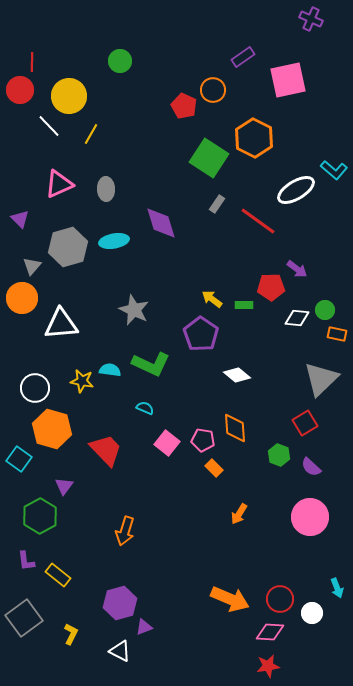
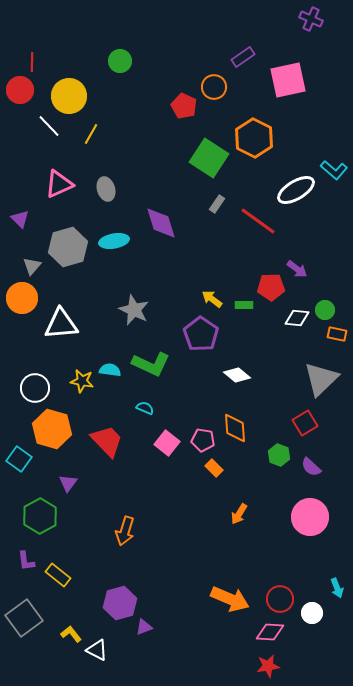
orange circle at (213, 90): moved 1 px right, 3 px up
gray ellipse at (106, 189): rotated 15 degrees counterclockwise
red trapezoid at (106, 450): moved 1 px right, 9 px up
purple triangle at (64, 486): moved 4 px right, 3 px up
yellow L-shape at (71, 634): rotated 65 degrees counterclockwise
white triangle at (120, 651): moved 23 px left, 1 px up
